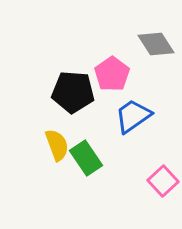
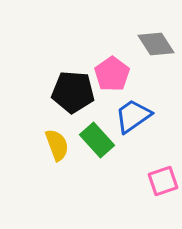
green rectangle: moved 11 px right, 18 px up; rotated 8 degrees counterclockwise
pink square: rotated 24 degrees clockwise
